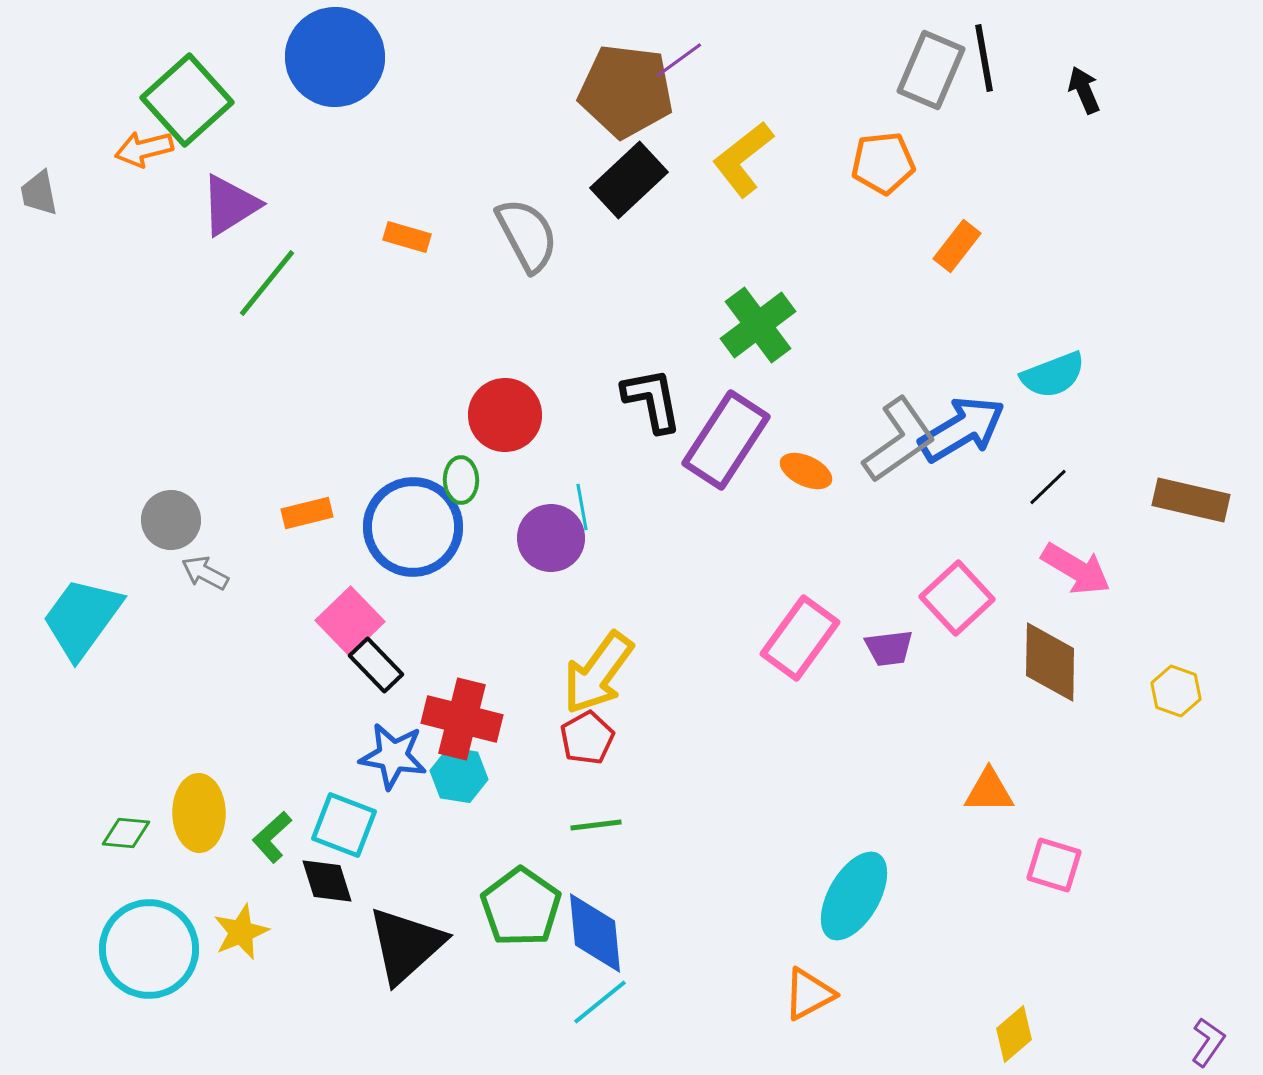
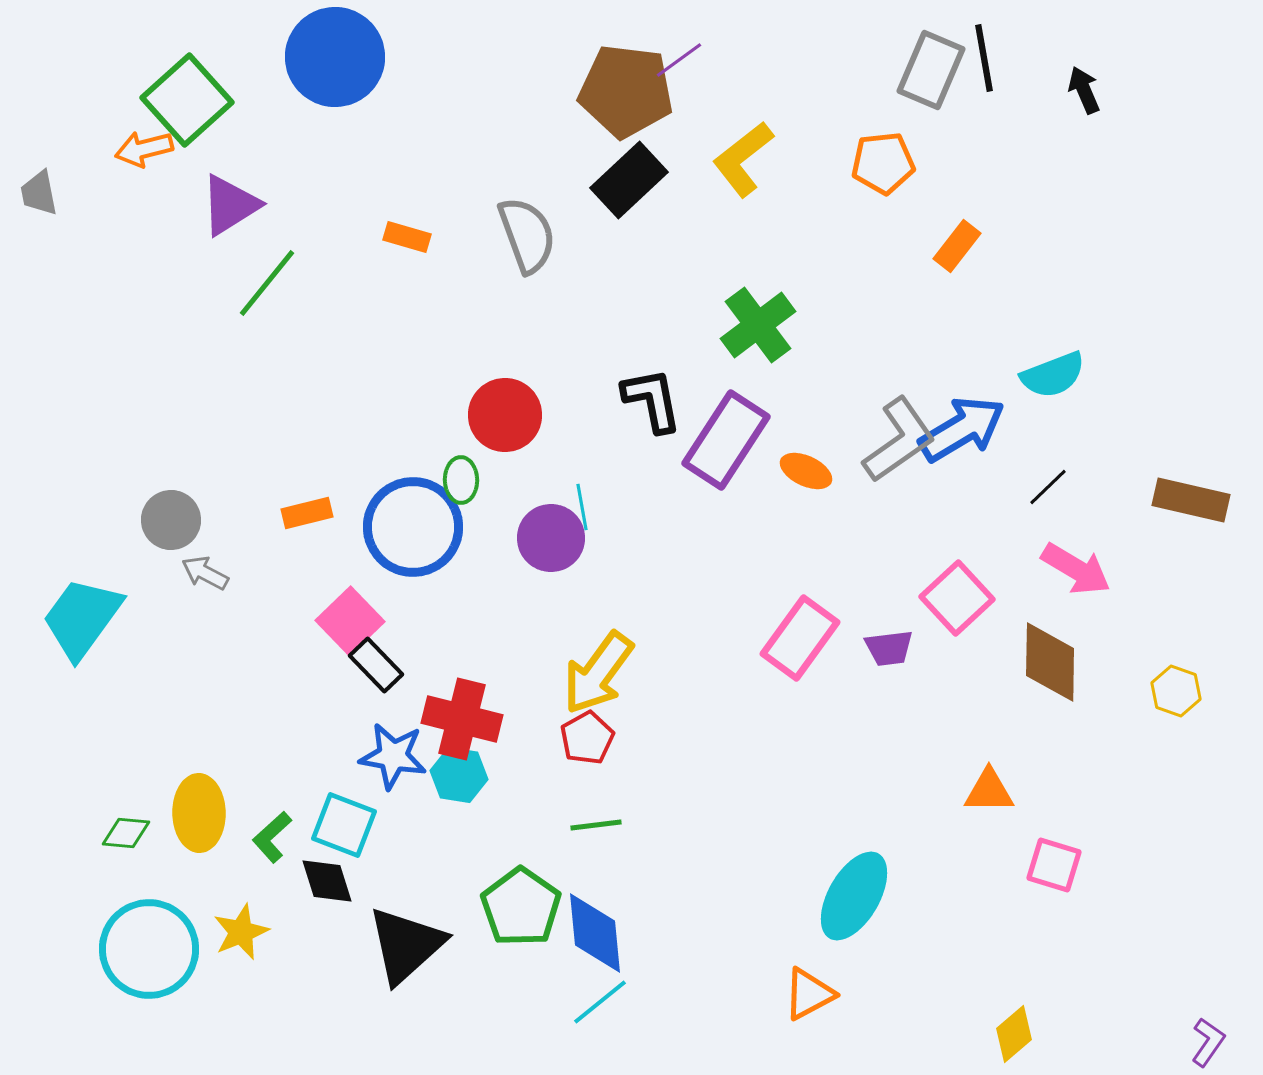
gray semicircle at (527, 235): rotated 8 degrees clockwise
